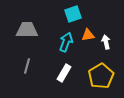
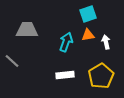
cyan square: moved 15 px right
gray line: moved 15 px left, 5 px up; rotated 63 degrees counterclockwise
white rectangle: moved 1 px right, 2 px down; rotated 54 degrees clockwise
